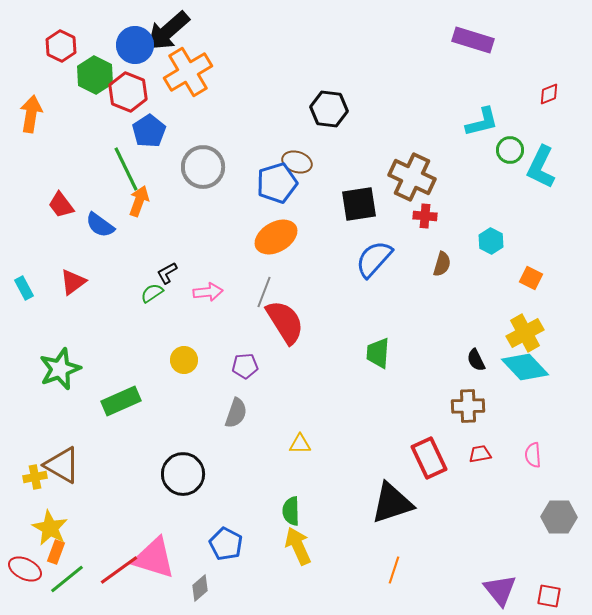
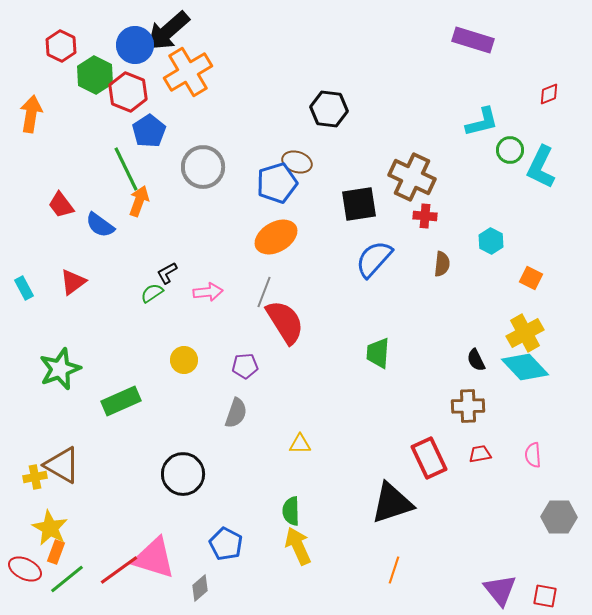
brown semicircle at (442, 264): rotated 10 degrees counterclockwise
red square at (549, 596): moved 4 px left
